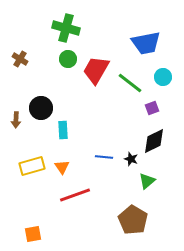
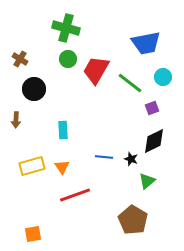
black circle: moved 7 px left, 19 px up
